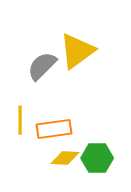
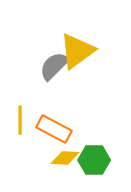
gray semicircle: moved 12 px right
orange rectangle: rotated 36 degrees clockwise
green hexagon: moved 3 px left, 2 px down
